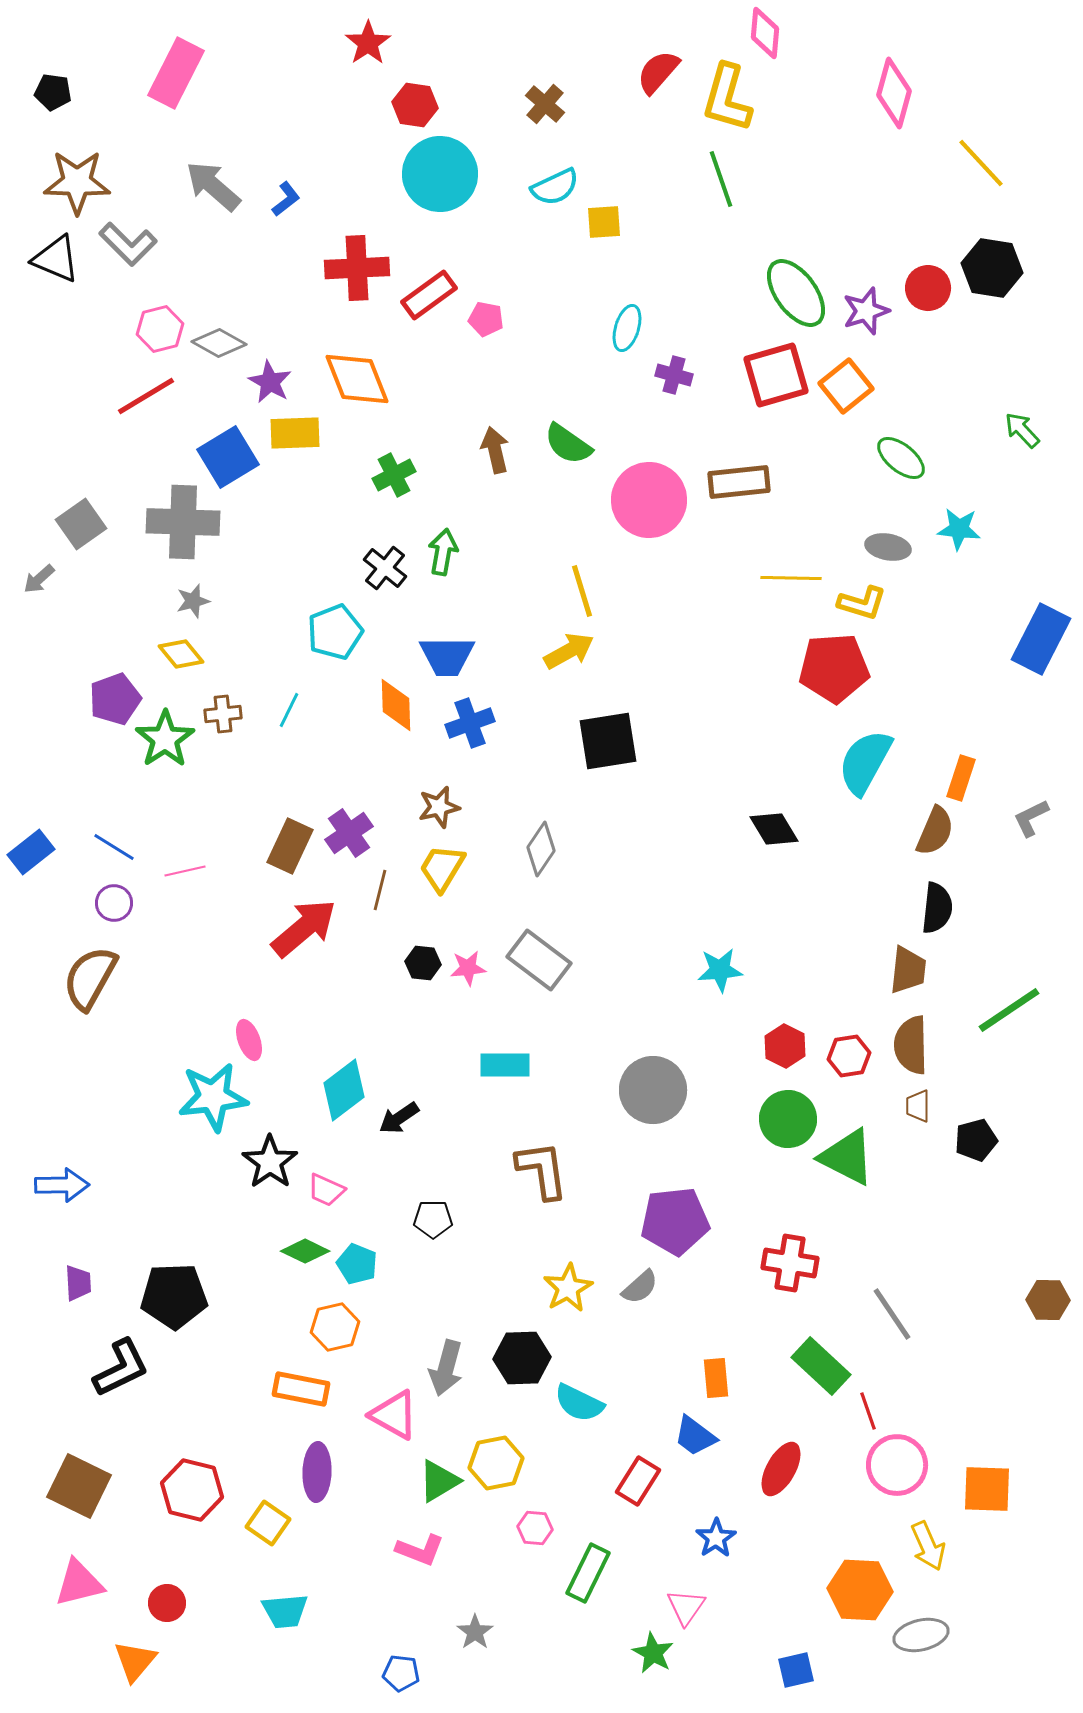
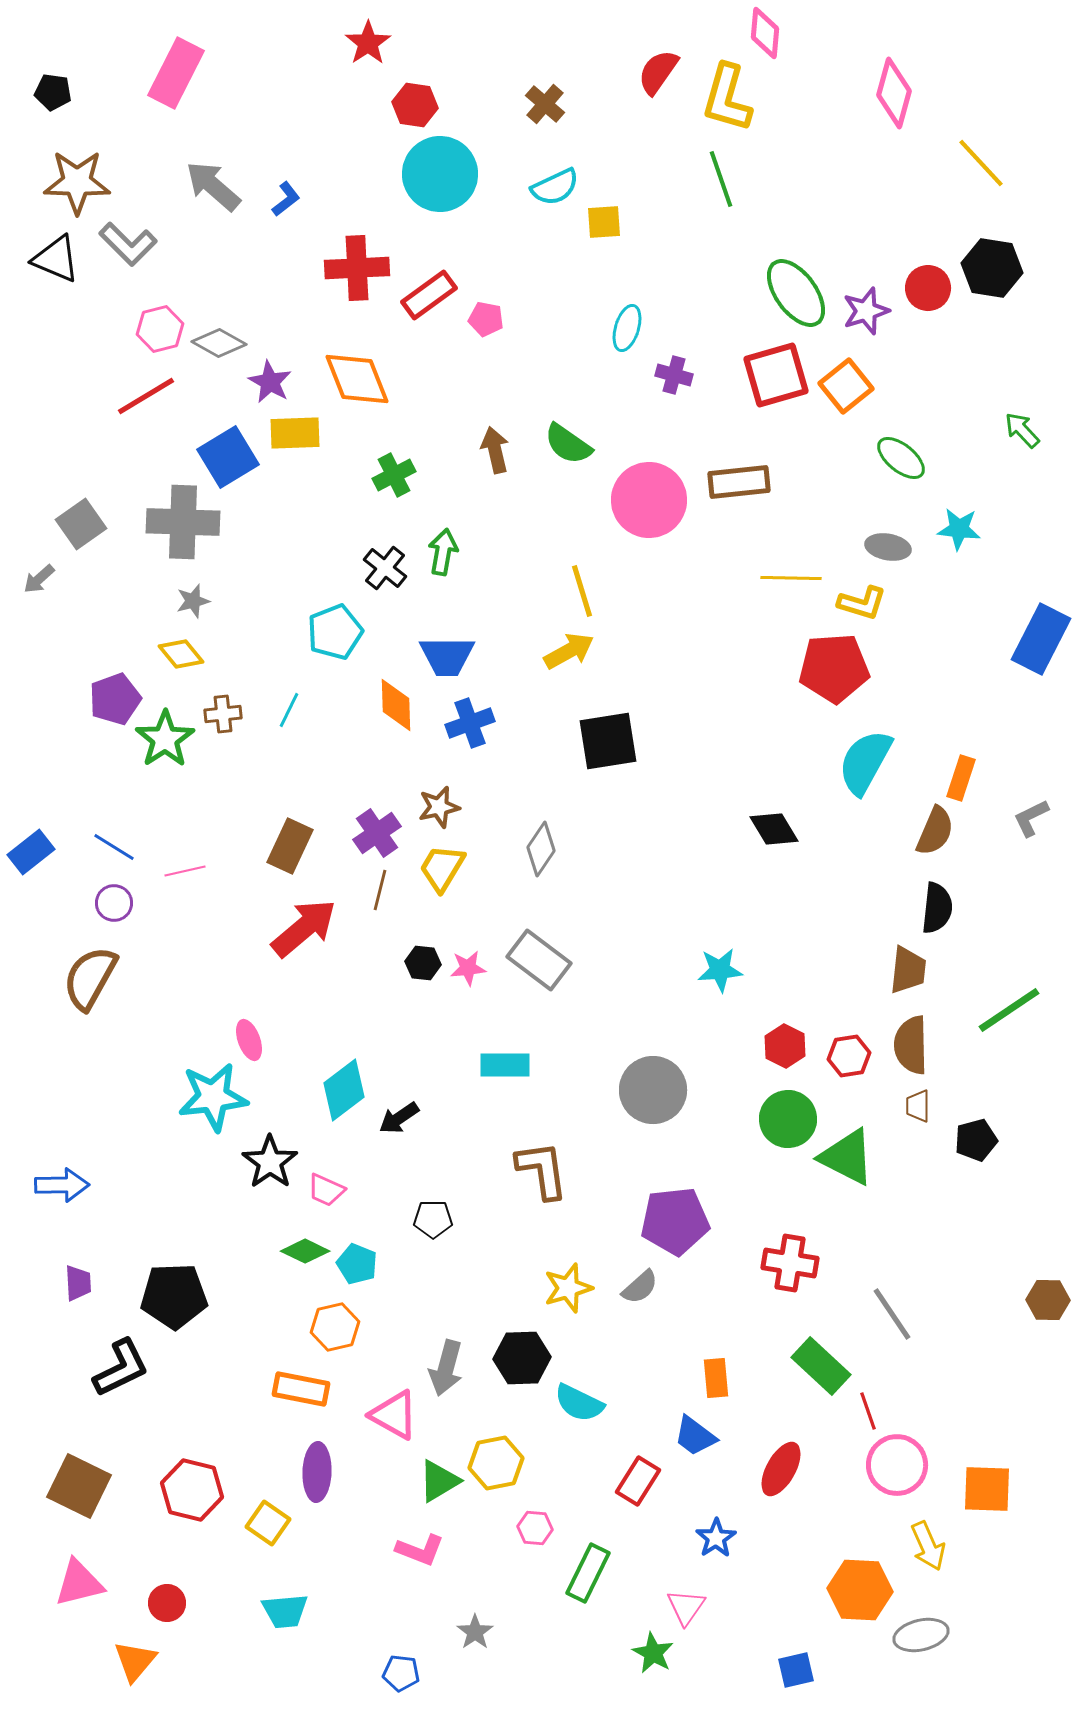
red semicircle at (658, 72): rotated 6 degrees counterclockwise
purple cross at (349, 833): moved 28 px right
yellow star at (568, 1288): rotated 12 degrees clockwise
